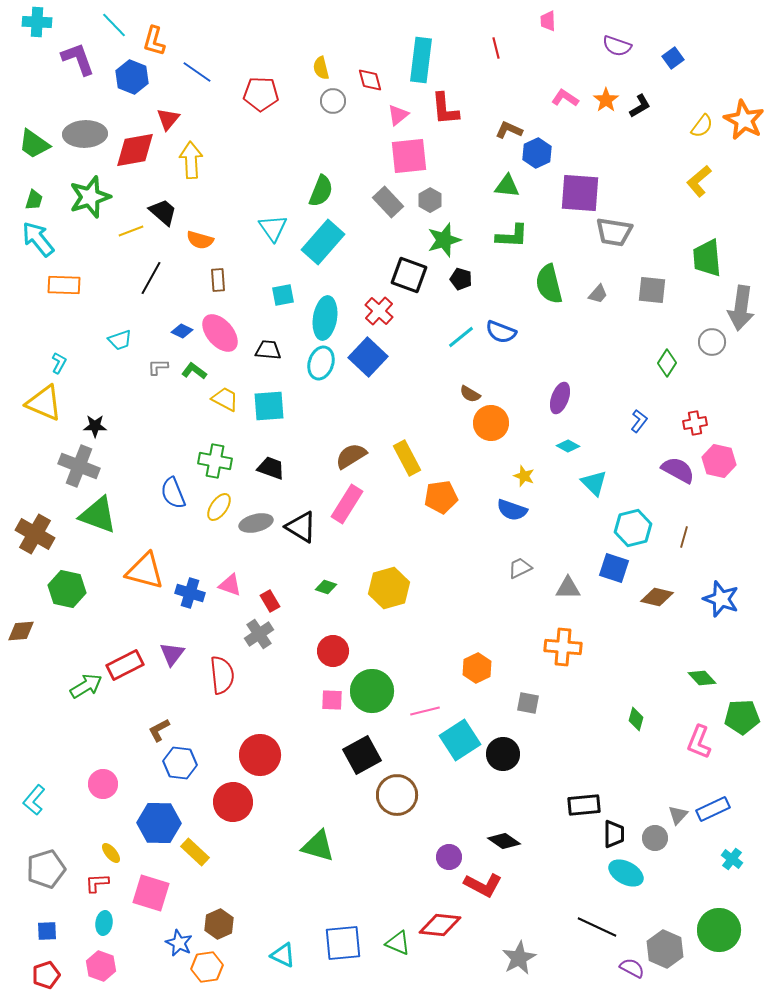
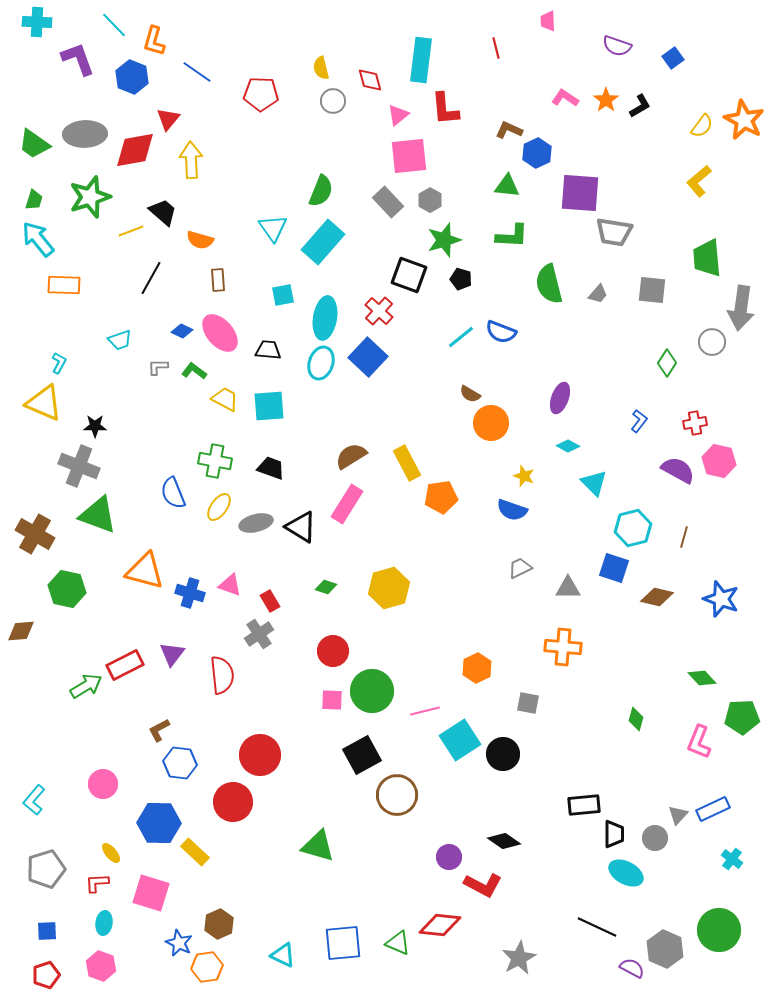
yellow rectangle at (407, 458): moved 5 px down
